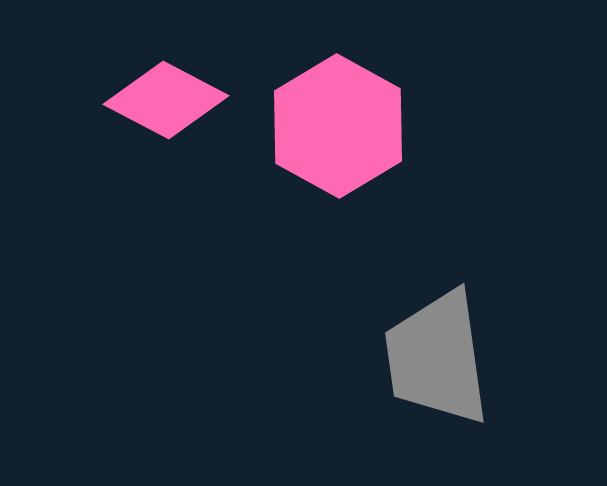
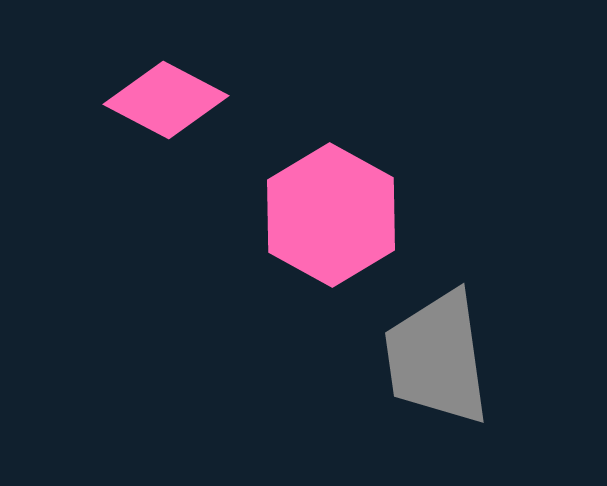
pink hexagon: moved 7 px left, 89 px down
